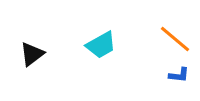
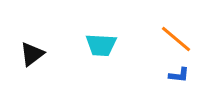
orange line: moved 1 px right
cyan trapezoid: rotated 32 degrees clockwise
